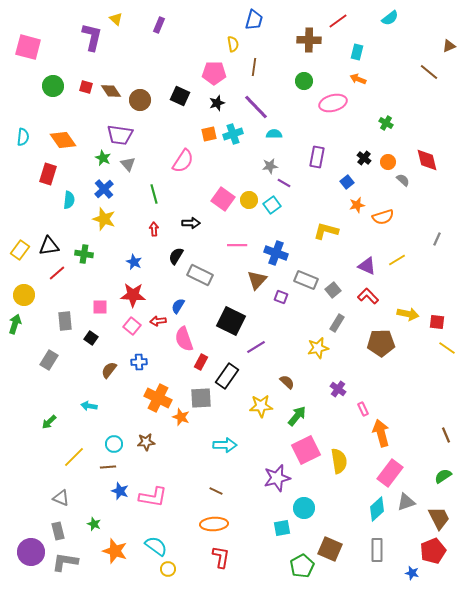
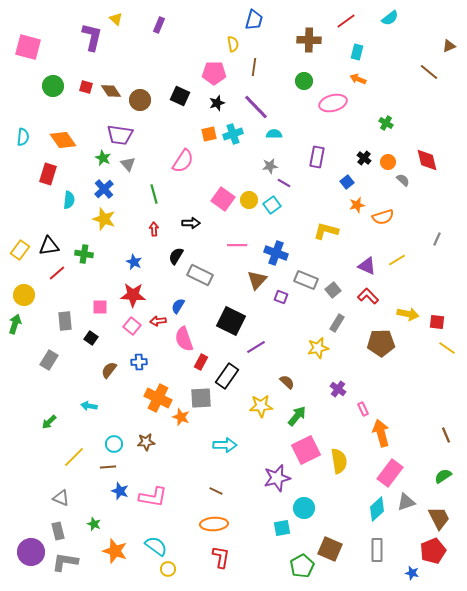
red line at (338, 21): moved 8 px right
